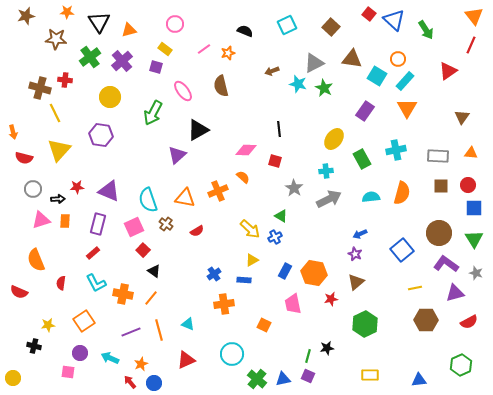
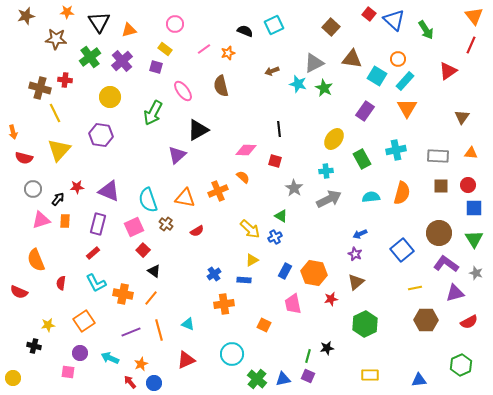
cyan square at (287, 25): moved 13 px left
black arrow at (58, 199): rotated 48 degrees counterclockwise
